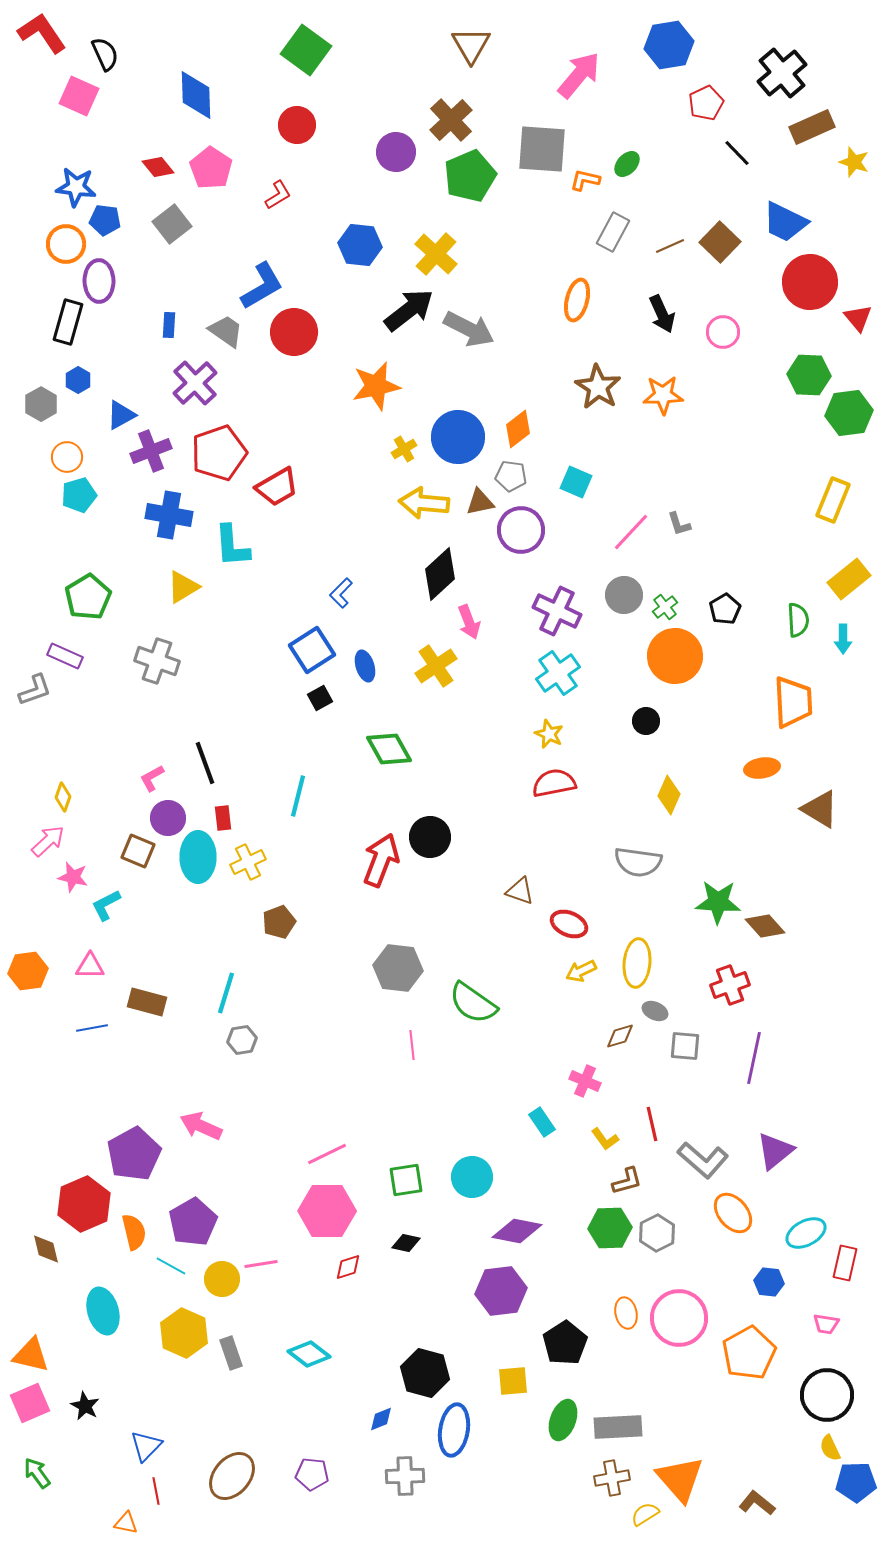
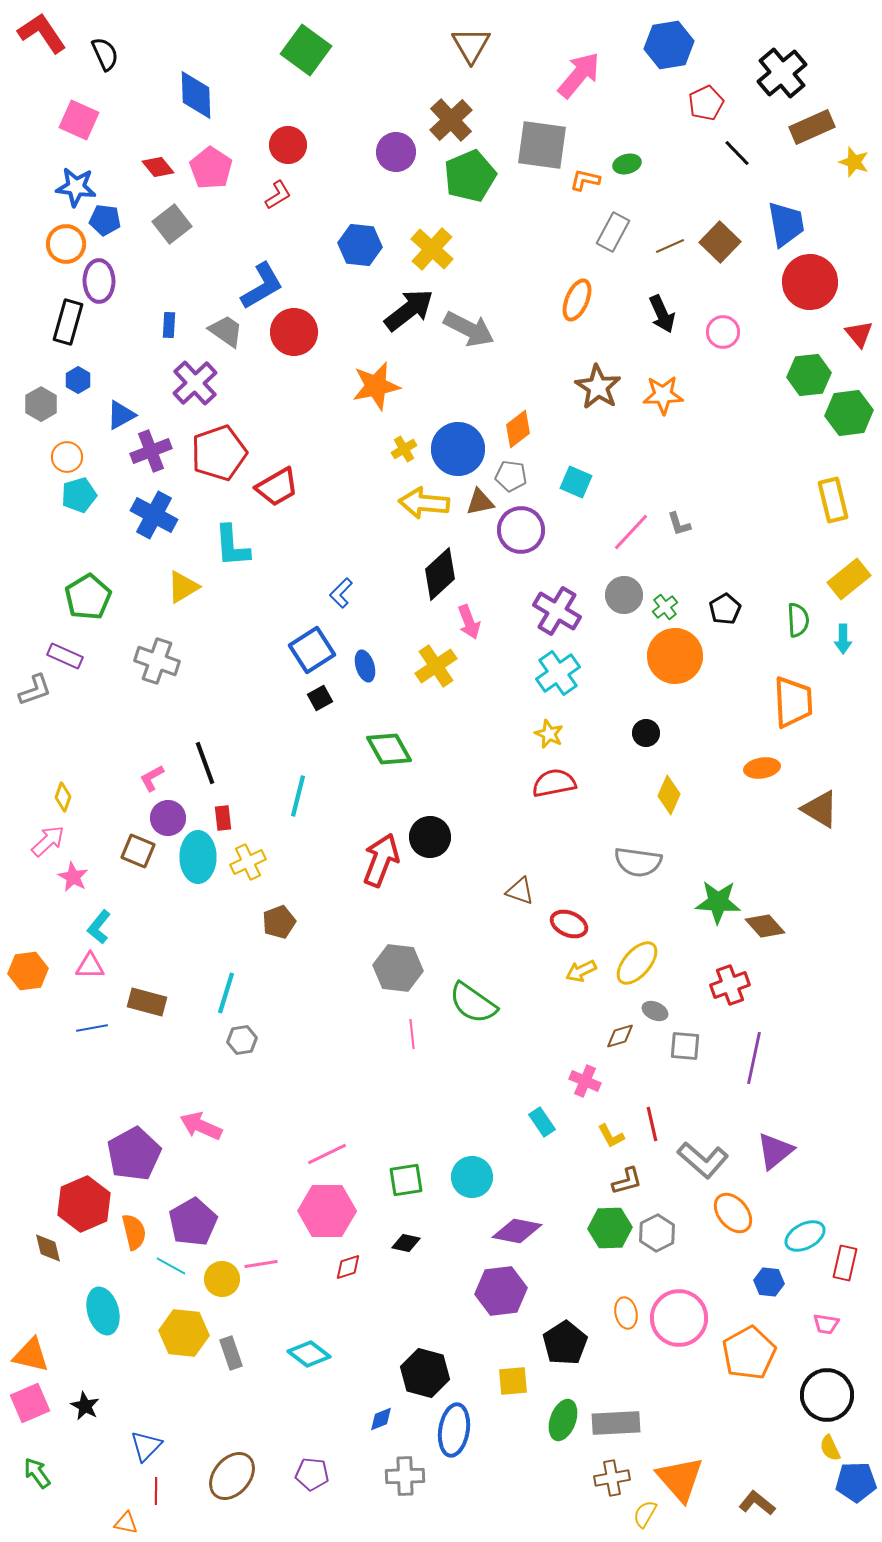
pink square at (79, 96): moved 24 px down
red circle at (297, 125): moved 9 px left, 20 px down
gray square at (542, 149): moved 4 px up; rotated 4 degrees clockwise
green ellipse at (627, 164): rotated 32 degrees clockwise
blue trapezoid at (785, 222): moved 1 px right, 2 px down; rotated 126 degrees counterclockwise
yellow cross at (436, 254): moved 4 px left, 5 px up
orange ellipse at (577, 300): rotated 9 degrees clockwise
red triangle at (858, 318): moved 1 px right, 16 px down
green hexagon at (809, 375): rotated 9 degrees counterclockwise
blue circle at (458, 437): moved 12 px down
yellow rectangle at (833, 500): rotated 36 degrees counterclockwise
blue cross at (169, 515): moved 15 px left; rotated 18 degrees clockwise
purple cross at (557, 611): rotated 6 degrees clockwise
black circle at (646, 721): moved 12 px down
pink star at (73, 877): rotated 16 degrees clockwise
cyan L-shape at (106, 905): moved 7 px left, 22 px down; rotated 24 degrees counterclockwise
yellow ellipse at (637, 963): rotated 36 degrees clockwise
pink line at (412, 1045): moved 11 px up
yellow L-shape at (605, 1139): moved 6 px right, 3 px up; rotated 8 degrees clockwise
cyan ellipse at (806, 1233): moved 1 px left, 3 px down
brown diamond at (46, 1249): moved 2 px right, 1 px up
yellow hexagon at (184, 1333): rotated 18 degrees counterclockwise
gray rectangle at (618, 1427): moved 2 px left, 4 px up
red line at (156, 1491): rotated 12 degrees clockwise
yellow semicircle at (645, 1514): rotated 28 degrees counterclockwise
